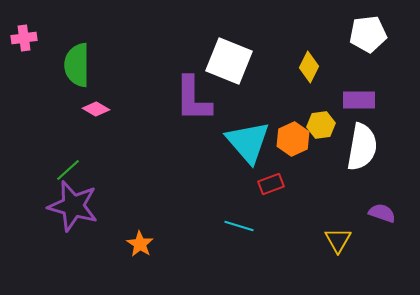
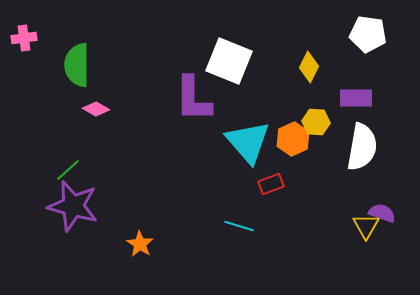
white pentagon: rotated 15 degrees clockwise
purple rectangle: moved 3 px left, 2 px up
yellow hexagon: moved 5 px left, 3 px up; rotated 12 degrees clockwise
yellow triangle: moved 28 px right, 14 px up
